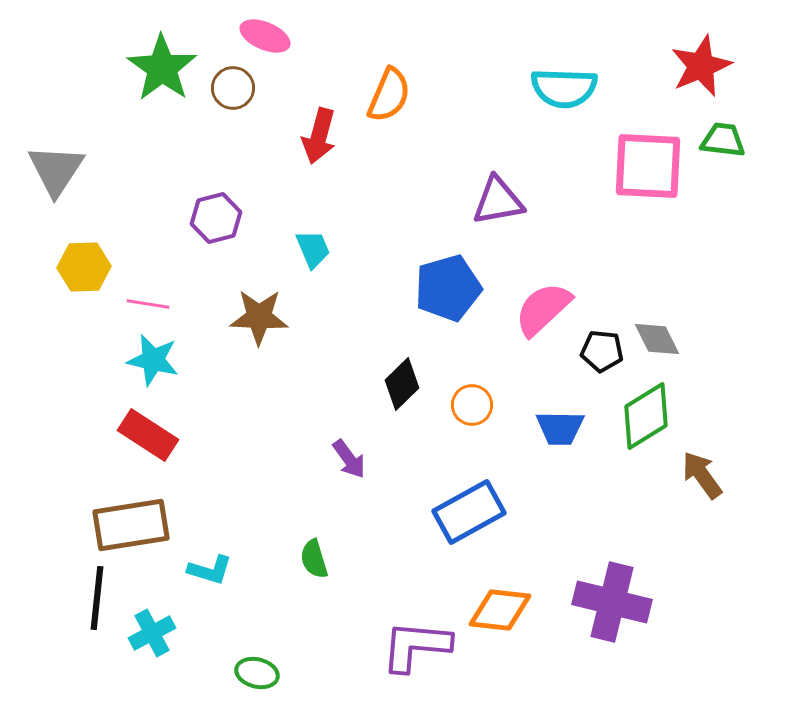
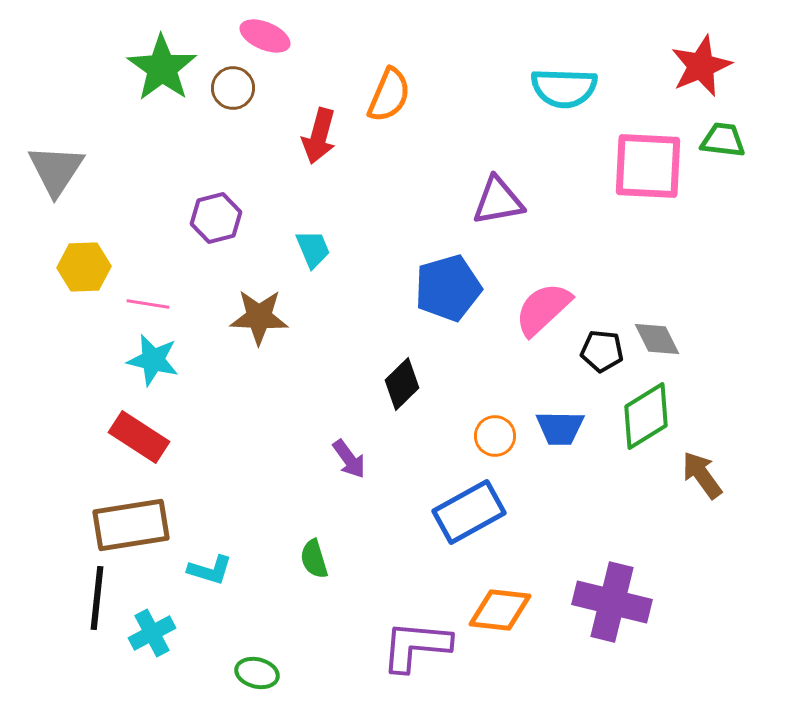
orange circle: moved 23 px right, 31 px down
red rectangle: moved 9 px left, 2 px down
